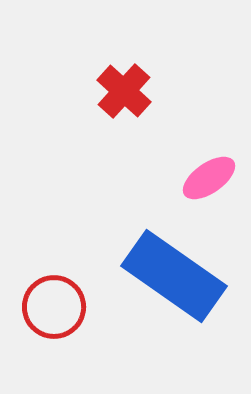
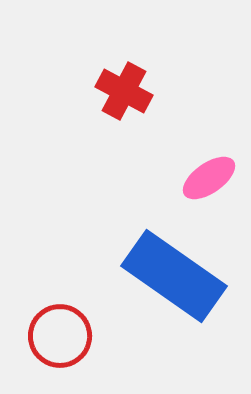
red cross: rotated 14 degrees counterclockwise
red circle: moved 6 px right, 29 px down
